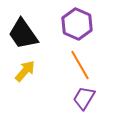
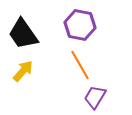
purple hexagon: moved 3 px right, 1 px down; rotated 12 degrees counterclockwise
yellow arrow: moved 2 px left
purple trapezoid: moved 11 px right, 1 px up
